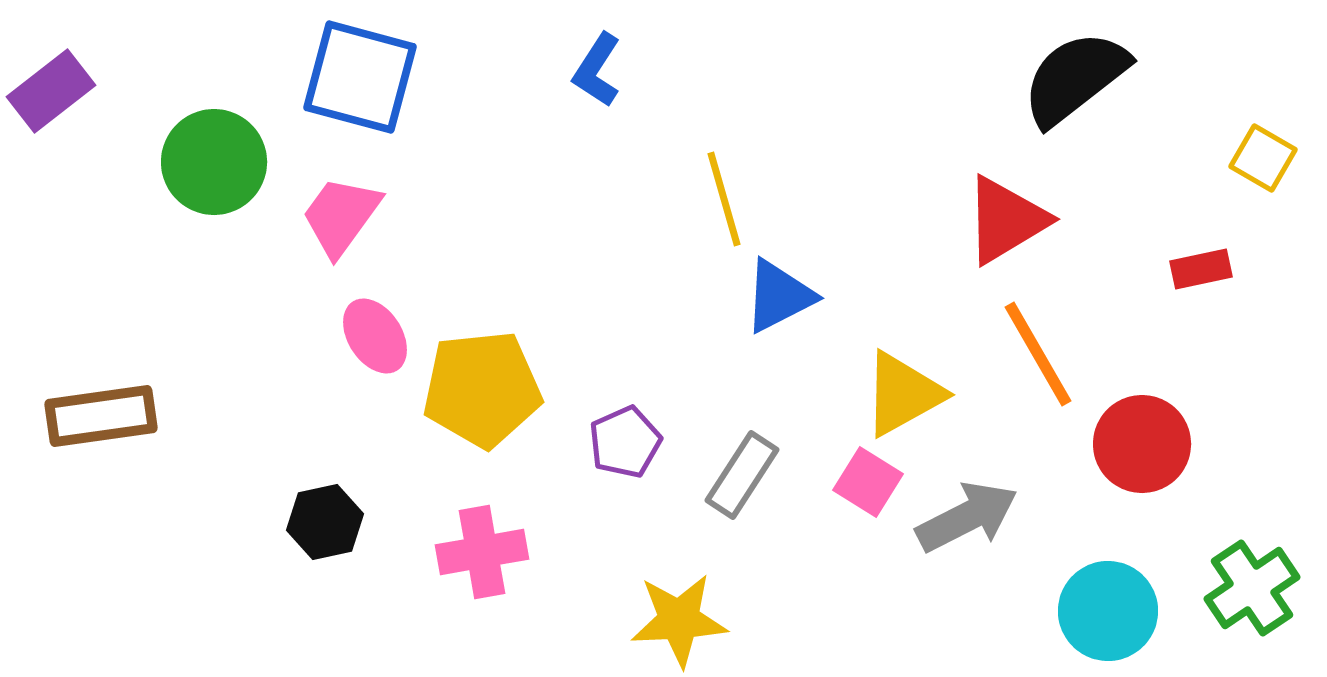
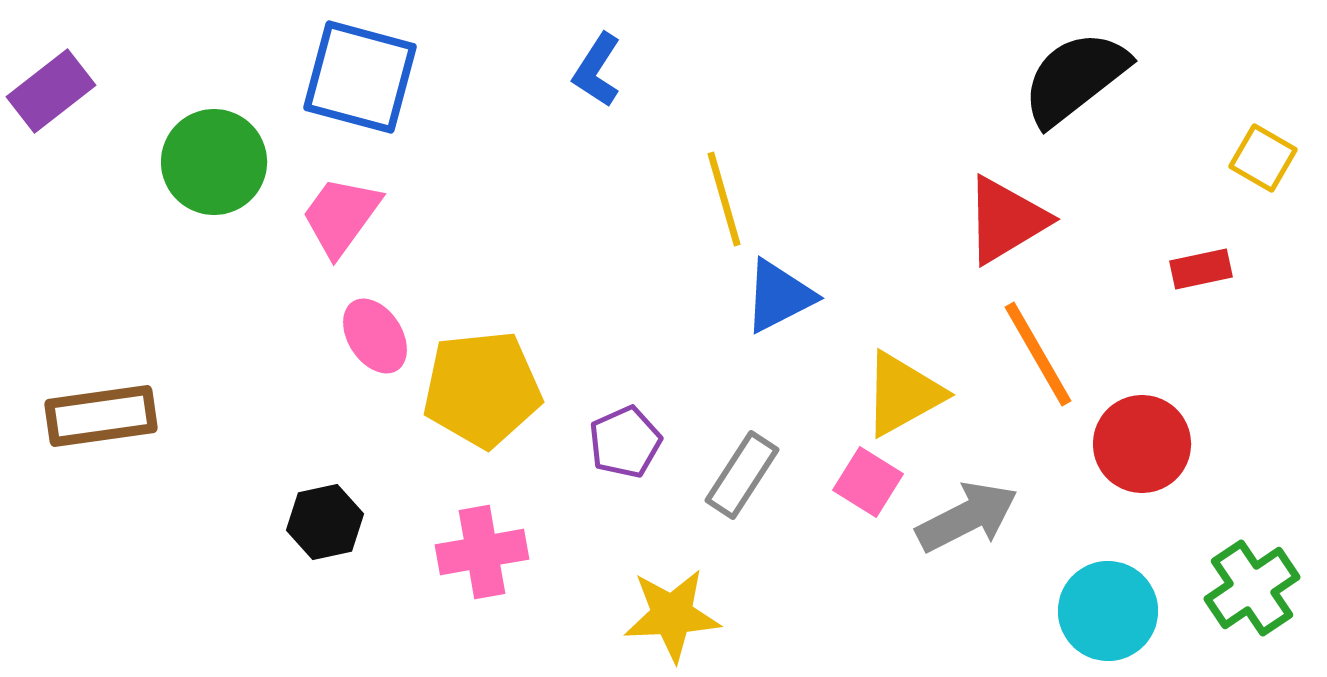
yellow star: moved 7 px left, 5 px up
